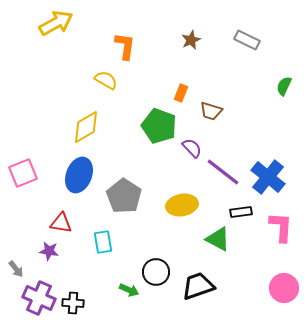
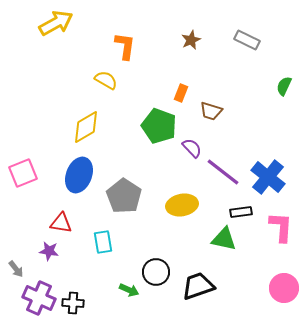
green triangle: moved 6 px right; rotated 16 degrees counterclockwise
